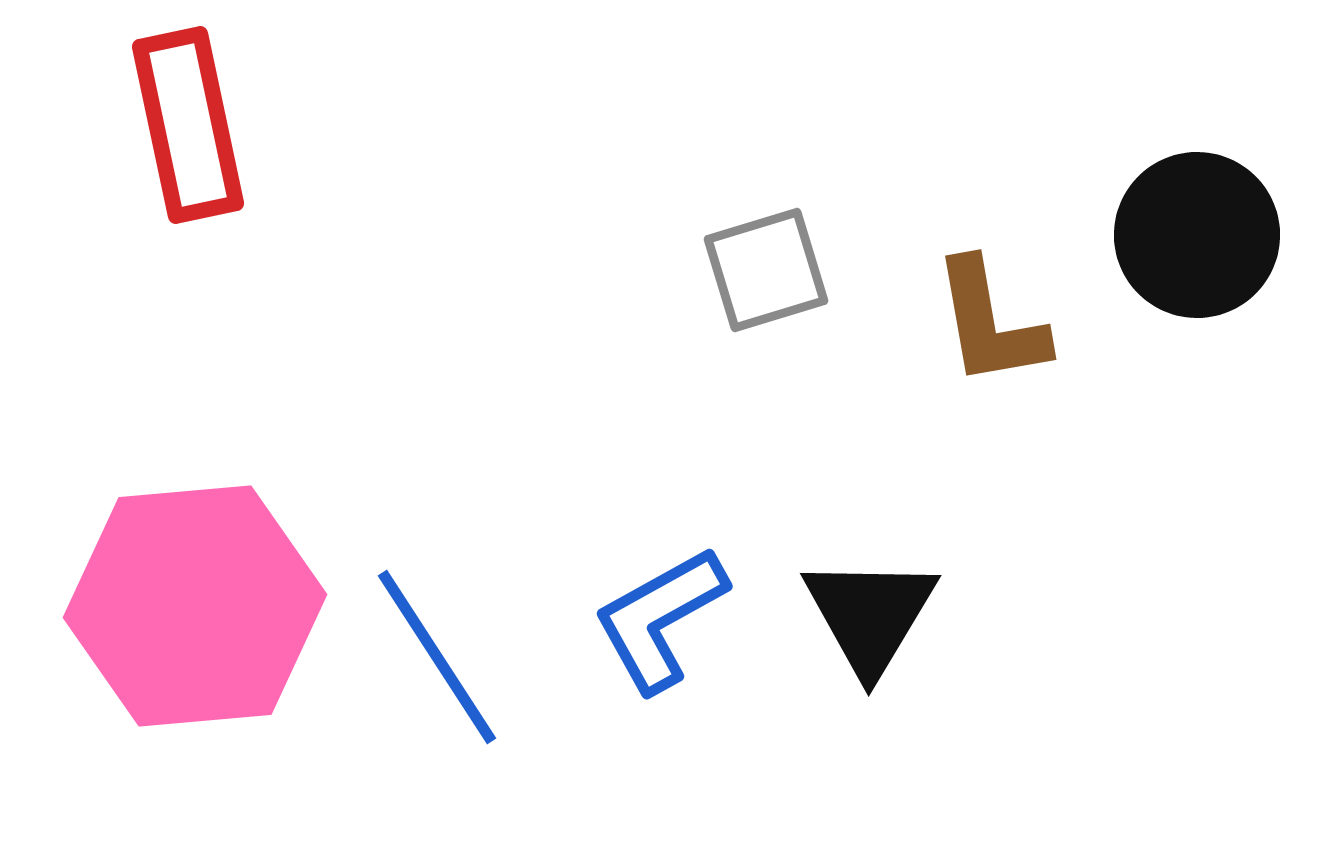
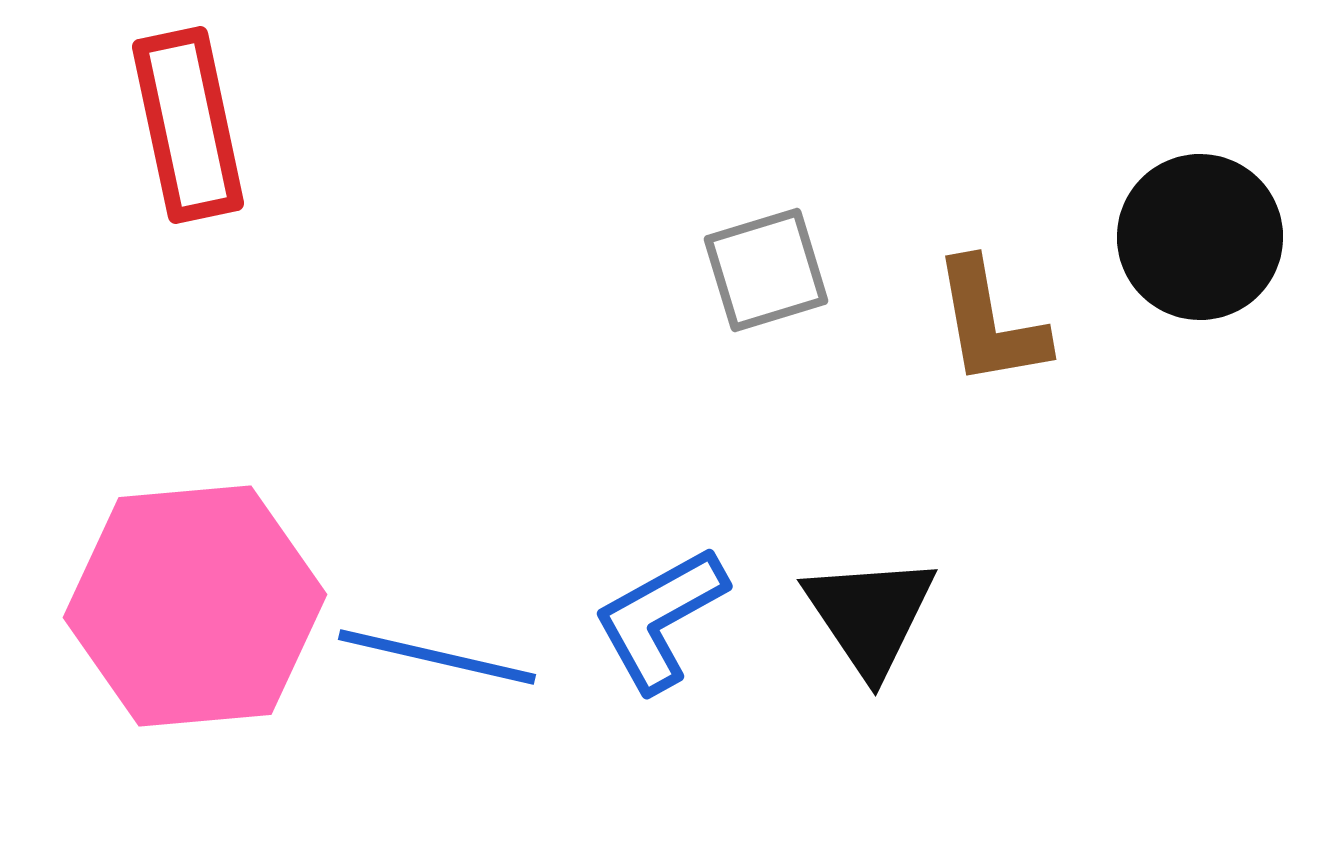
black circle: moved 3 px right, 2 px down
black triangle: rotated 5 degrees counterclockwise
blue line: rotated 44 degrees counterclockwise
